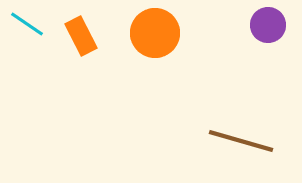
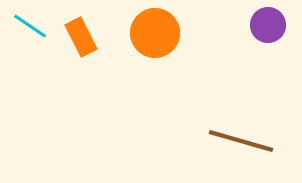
cyan line: moved 3 px right, 2 px down
orange rectangle: moved 1 px down
